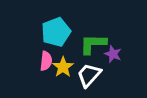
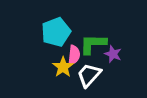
pink semicircle: moved 28 px right, 6 px up
